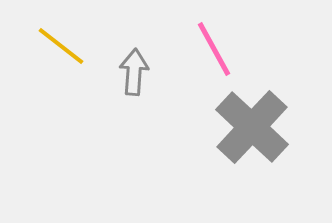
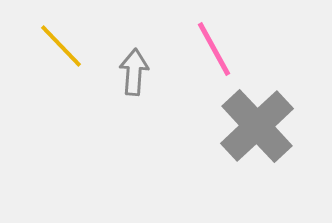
yellow line: rotated 8 degrees clockwise
gray cross: moved 5 px right, 1 px up; rotated 4 degrees clockwise
